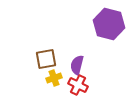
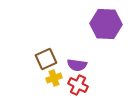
purple hexagon: moved 3 px left; rotated 12 degrees counterclockwise
brown square: rotated 15 degrees counterclockwise
purple semicircle: rotated 96 degrees counterclockwise
